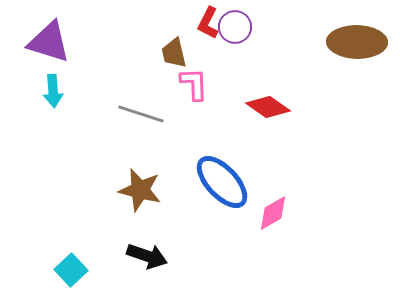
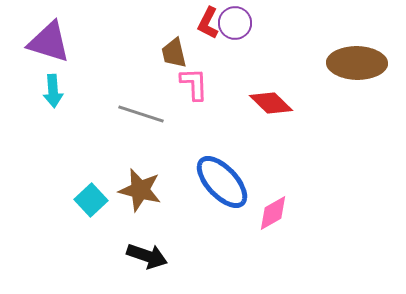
purple circle: moved 4 px up
brown ellipse: moved 21 px down
red diamond: moved 3 px right, 4 px up; rotated 9 degrees clockwise
cyan square: moved 20 px right, 70 px up
